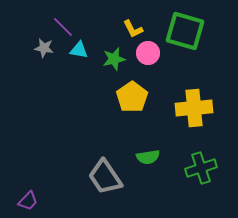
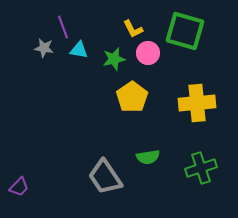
purple line: rotated 25 degrees clockwise
yellow cross: moved 3 px right, 5 px up
purple trapezoid: moved 9 px left, 14 px up
